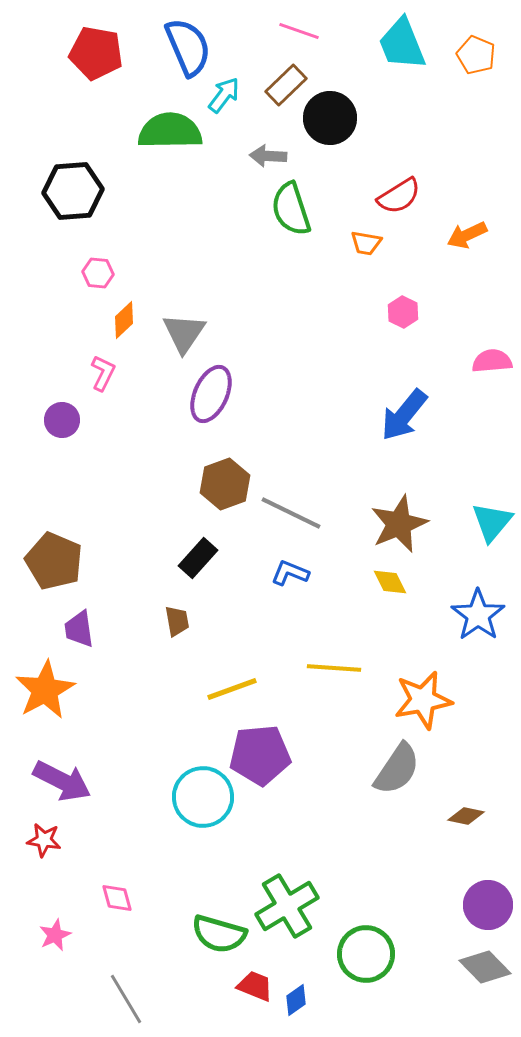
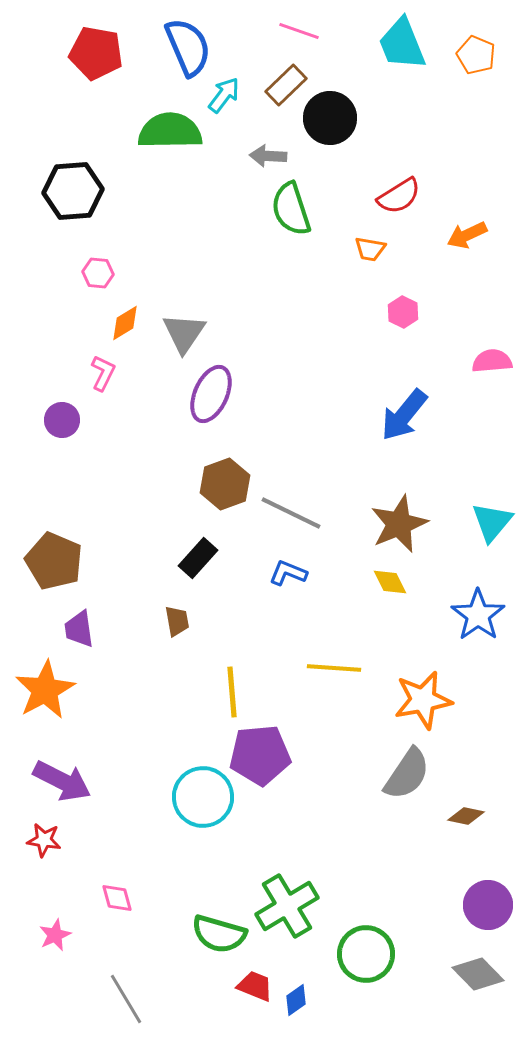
orange trapezoid at (366, 243): moved 4 px right, 6 px down
orange diamond at (124, 320): moved 1 px right, 3 px down; rotated 12 degrees clockwise
blue L-shape at (290, 573): moved 2 px left
yellow line at (232, 689): moved 3 px down; rotated 75 degrees counterclockwise
gray semicircle at (397, 769): moved 10 px right, 5 px down
gray diamond at (485, 967): moved 7 px left, 7 px down
